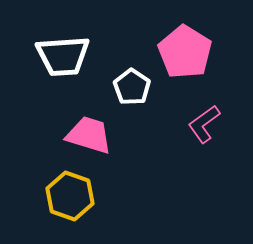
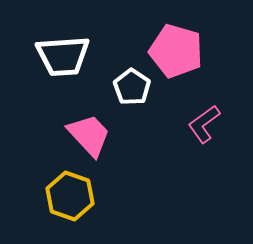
pink pentagon: moved 9 px left, 1 px up; rotated 16 degrees counterclockwise
pink trapezoid: rotated 30 degrees clockwise
